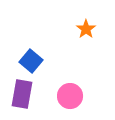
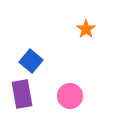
purple rectangle: rotated 20 degrees counterclockwise
